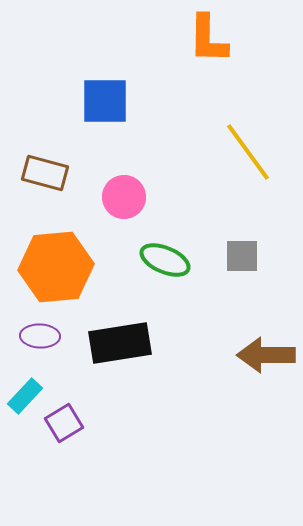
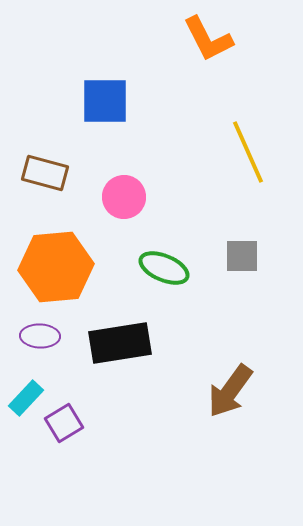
orange L-shape: rotated 28 degrees counterclockwise
yellow line: rotated 12 degrees clockwise
green ellipse: moved 1 px left, 8 px down
brown arrow: moved 36 px left, 36 px down; rotated 54 degrees counterclockwise
cyan rectangle: moved 1 px right, 2 px down
